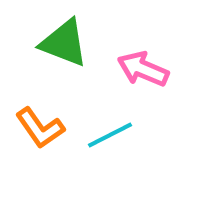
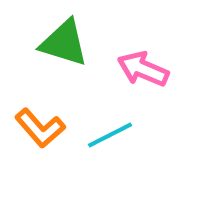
green triangle: rotated 4 degrees counterclockwise
orange L-shape: rotated 6 degrees counterclockwise
